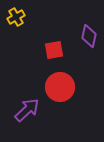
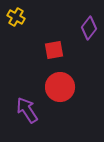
yellow cross: rotated 30 degrees counterclockwise
purple diamond: moved 8 px up; rotated 25 degrees clockwise
purple arrow: rotated 80 degrees counterclockwise
